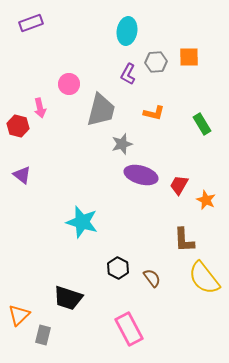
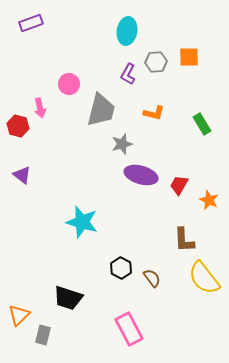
orange star: moved 3 px right
black hexagon: moved 3 px right
